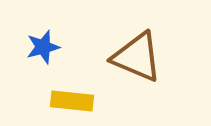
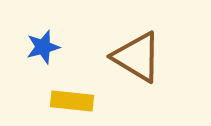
brown triangle: rotated 8 degrees clockwise
